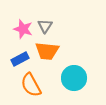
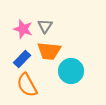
orange trapezoid: moved 2 px right
blue rectangle: moved 2 px right; rotated 18 degrees counterclockwise
cyan circle: moved 3 px left, 7 px up
orange semicircle: moved 4 px left
